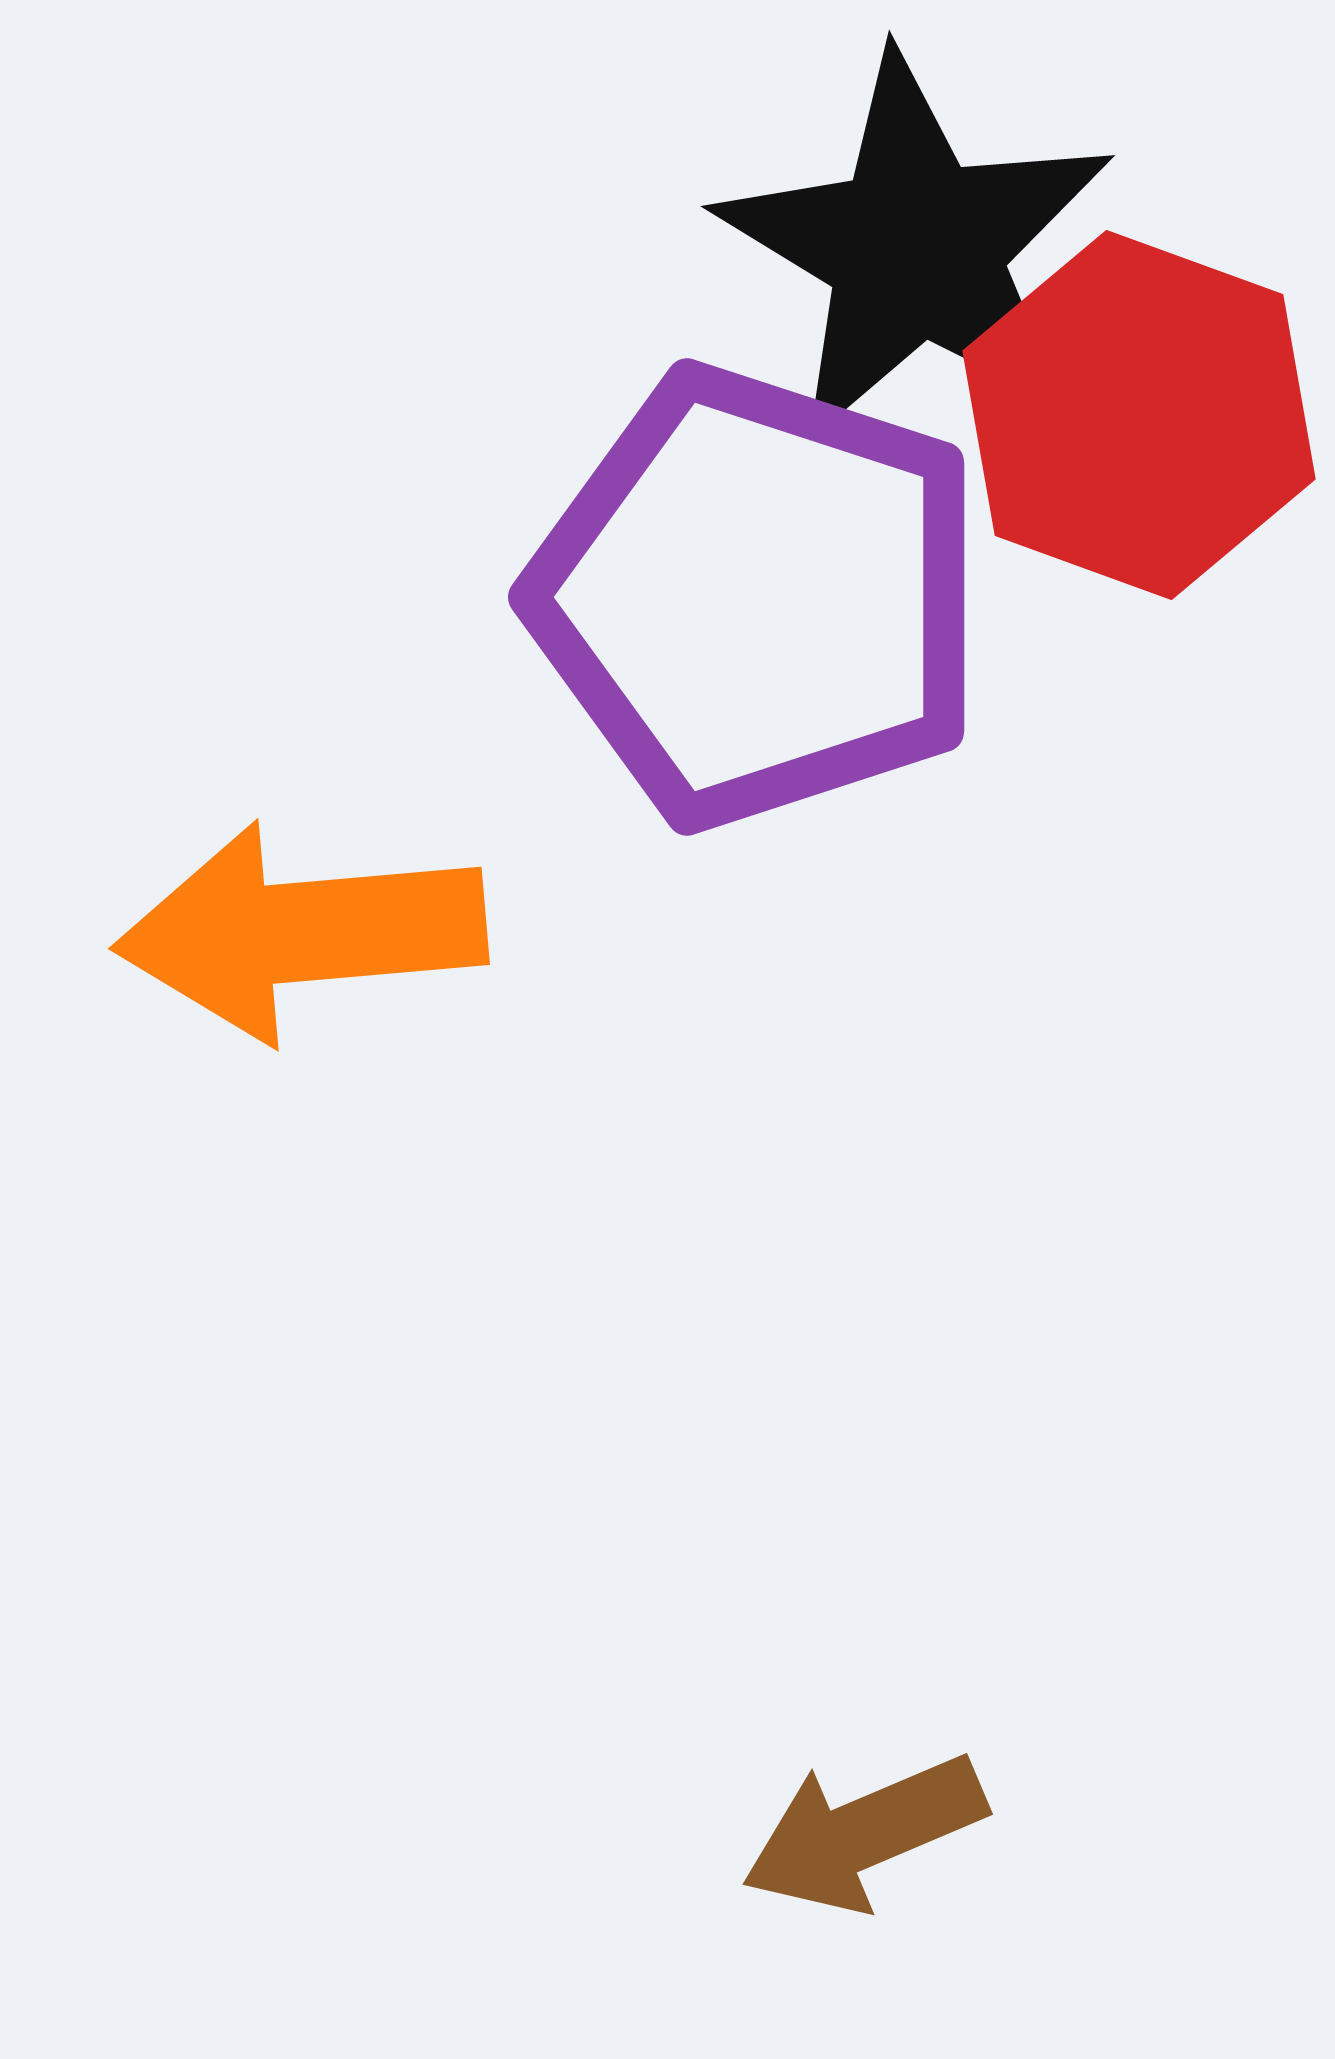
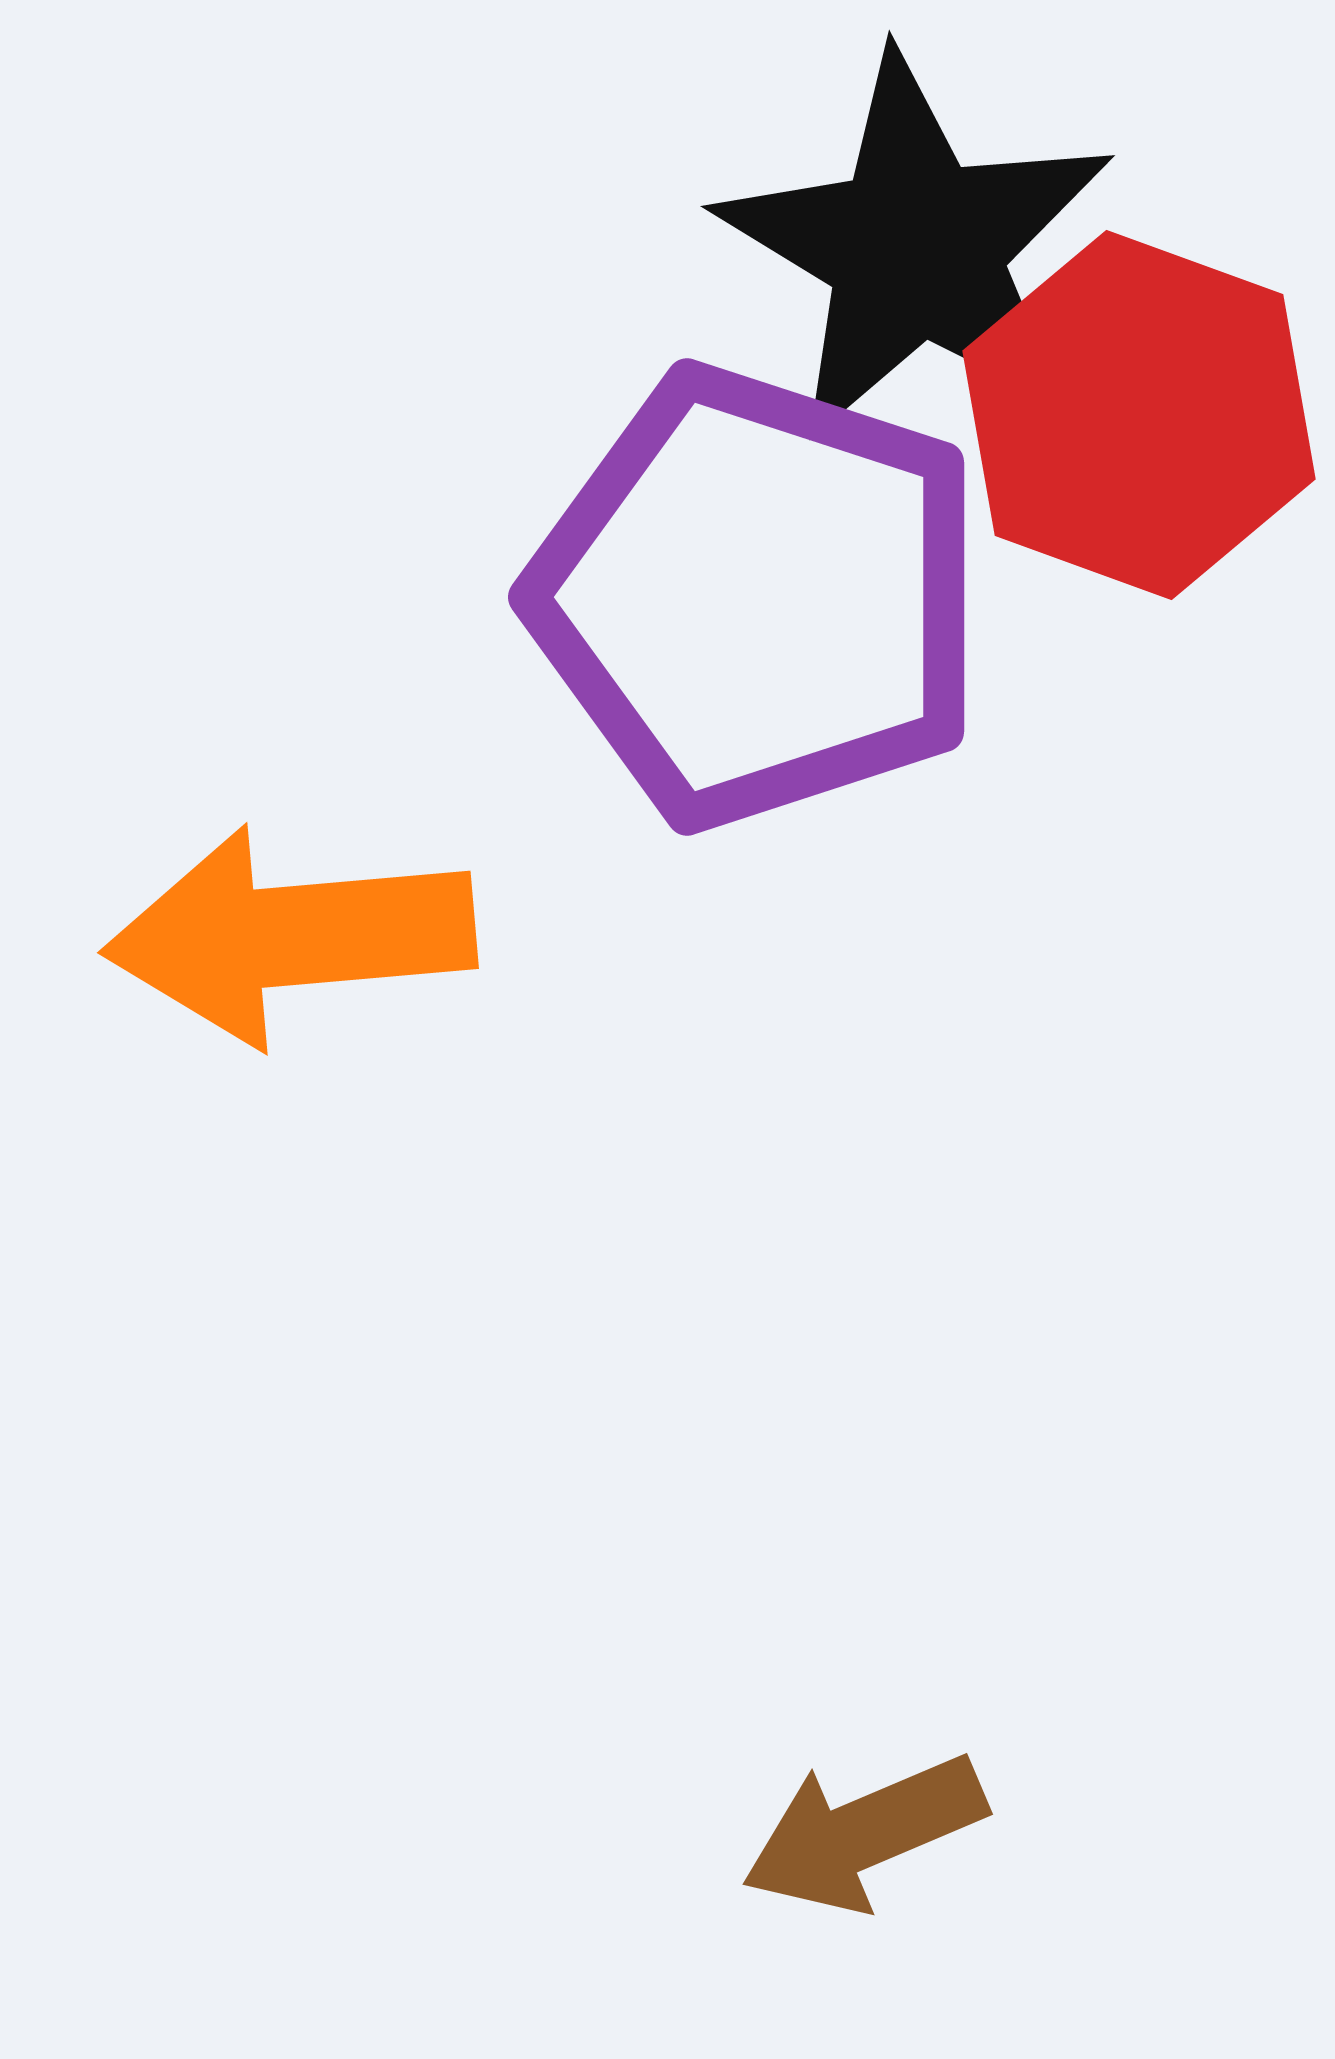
orange arrow: moved 11 px left, 4 px down
